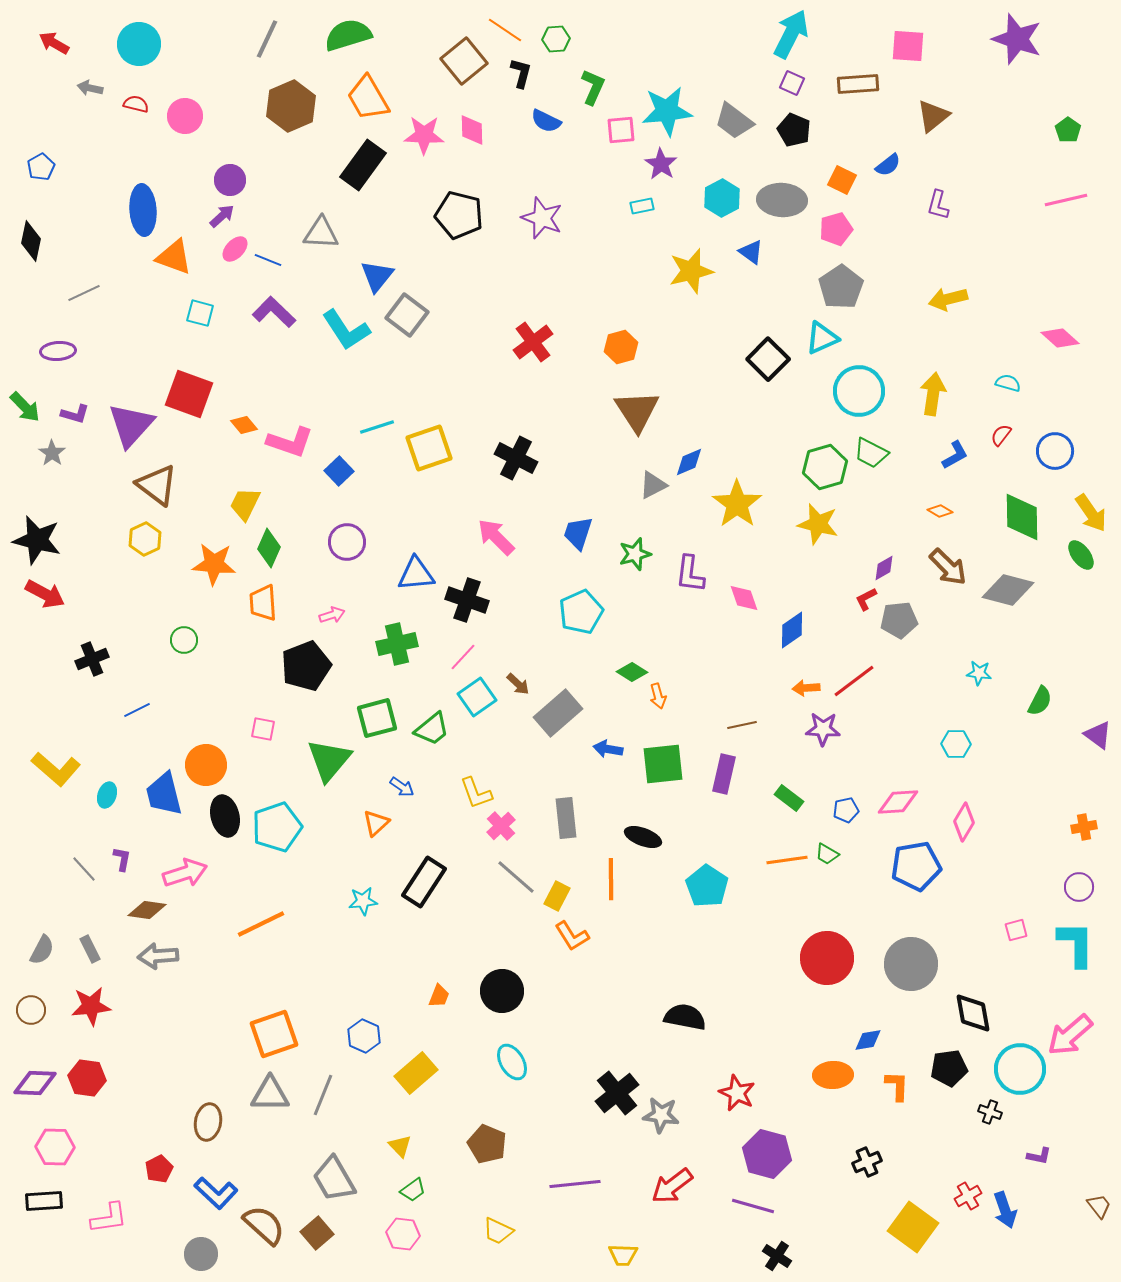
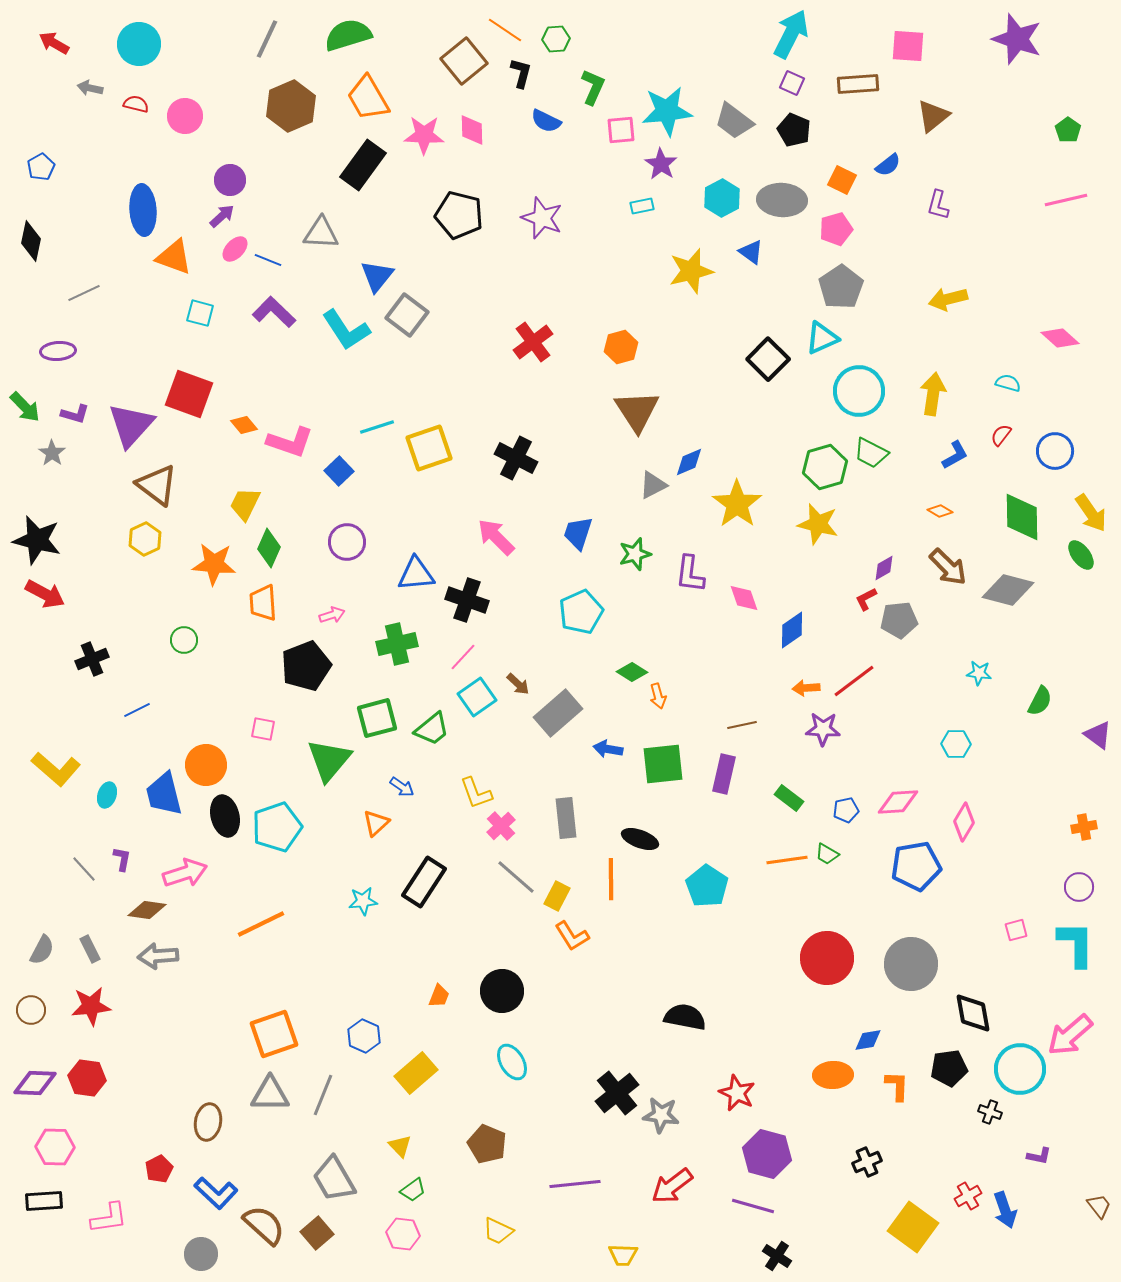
black ellipse at (643, 837): moved 3 px left, 2 px down
